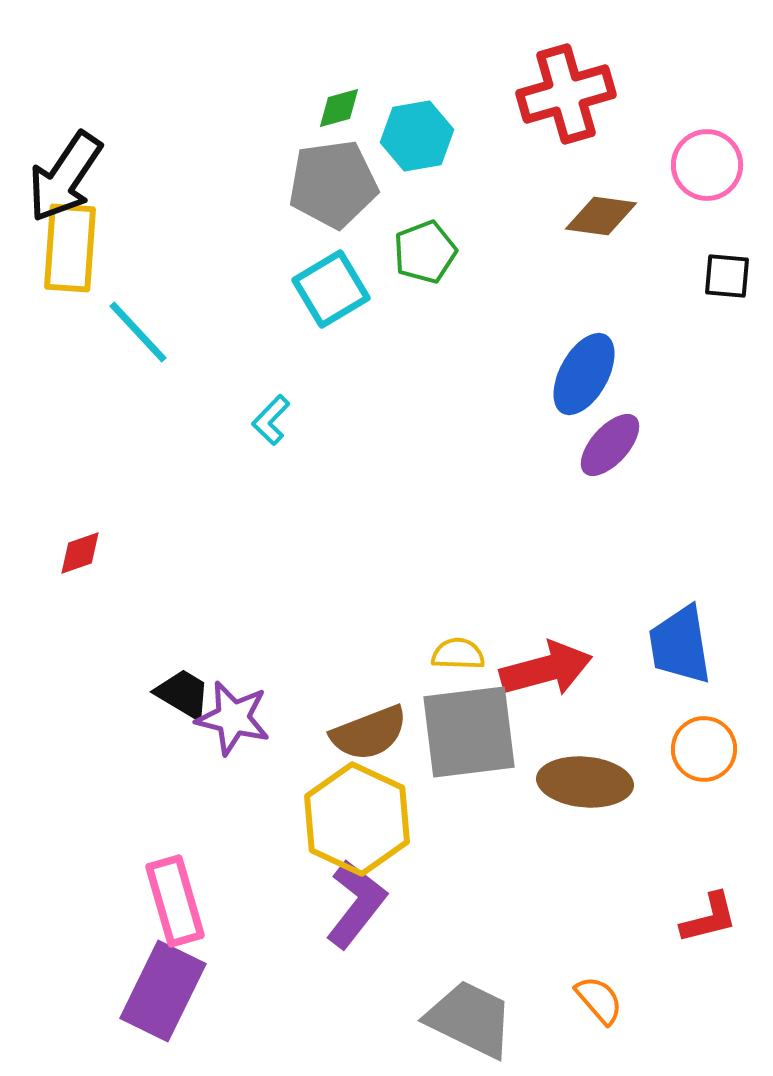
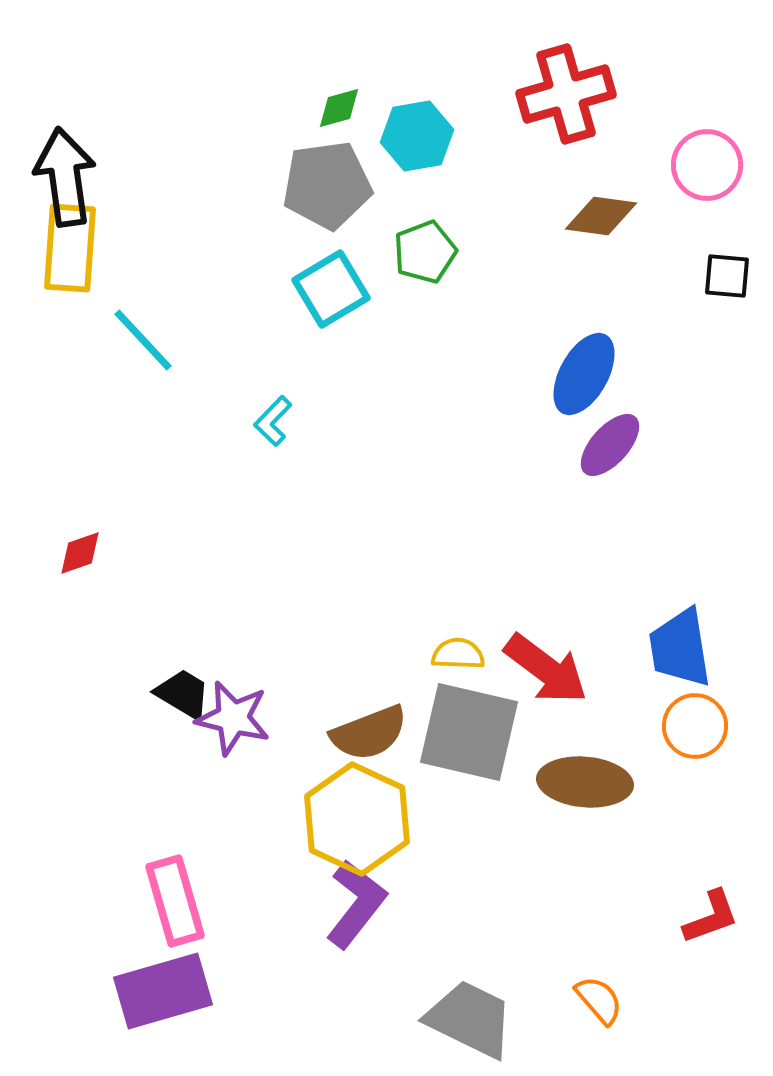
black arrow: rotated 138 degrees clockwise
gray pentagon: moved 6 px left, 1 px down
cyan line: moved 5 px right, 8 px down
cyan L-shape: moved 2 px right, 1 px down
blue trapezoid: moved 3 px down
red arrow: rotated 52 degrees clockwise
gray square: rotated 20 degrees clockwise
orange circle: moved 9 px left, 23 px up
red L-shape: moved 2 px right, 1 px up; rotated 6 degrees counterclockwise
purple rectangle: rotated 48 degrees clockwise
